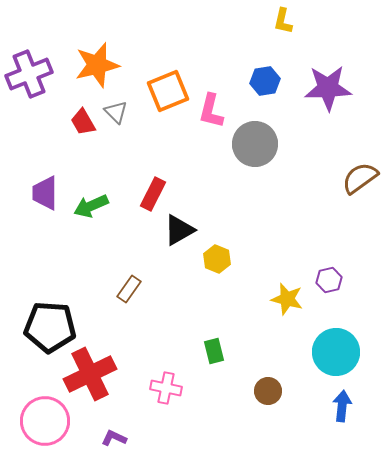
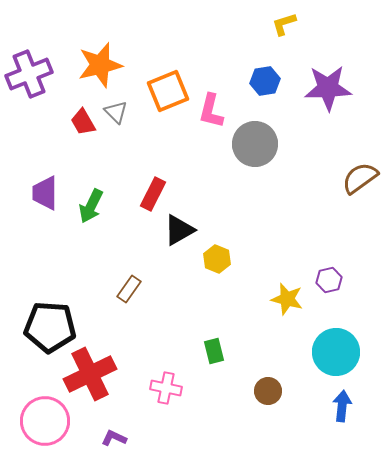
yellow L-shape: moved 1 px right, 3 px down; rotated 60 degrees clockwise
orange star: moved 3 px right
green arrow: rotated 40 degrees counterclockwise
